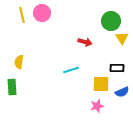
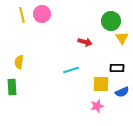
pink circle: moved 1 px down
